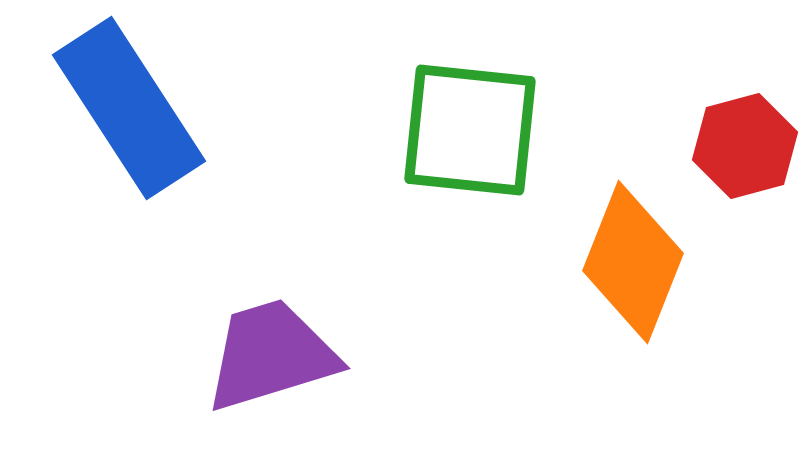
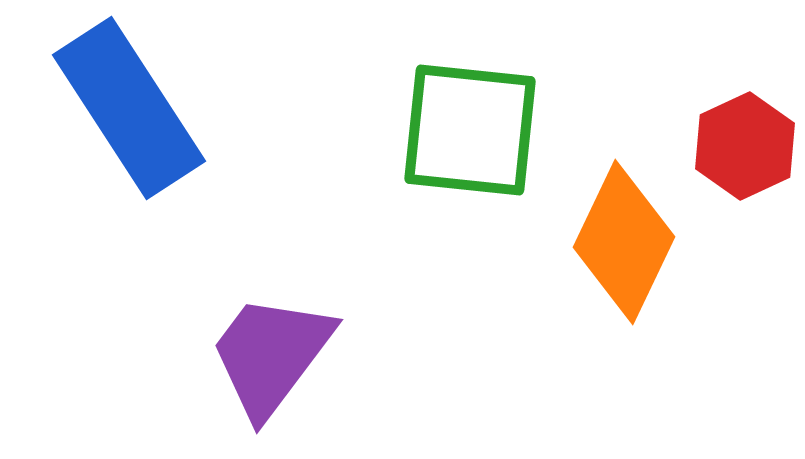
red hexagon: rotated 10 degrees counterclockwise
orange diamond: moved 9 px left, 20 px up; rotated 4 degrees clockwise
purple trapezoid: rotated 36 degrees counterclockwise
